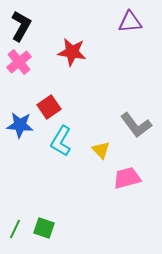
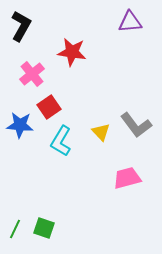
pink cross: moved 13 px right, 12 px down
yellow triangle: moved 18 px up
